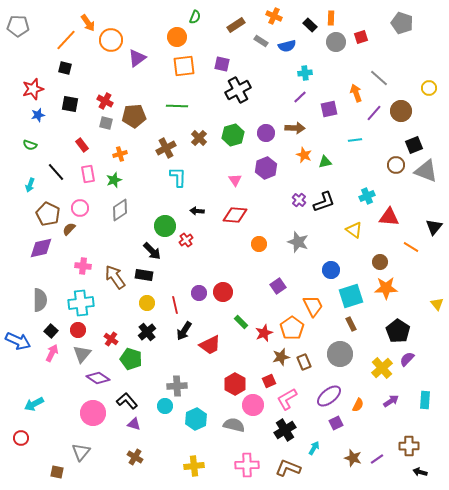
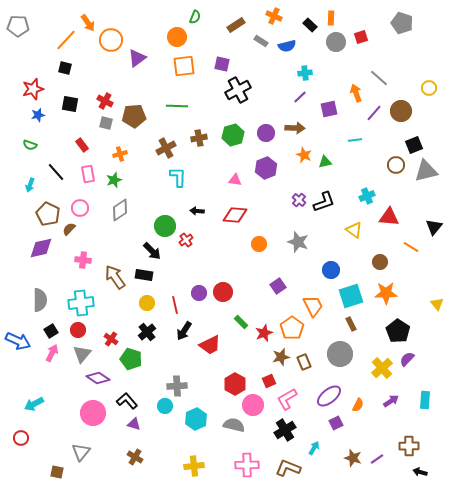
brown cross at (199, 138): rotated 35 degrees clockwise
gray triangle at (426, 171): rotated 35 degrees counterclockwise
pink triangle at (235, 180): rotated 48 degrees counterclockwise
pink cross at (83, 266): moved 6 px up
orange star at (386, 288): moved 5 px down
black square at (51, 331): rotated 16 degrees clockwise
